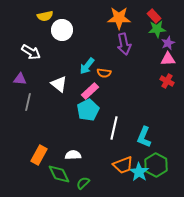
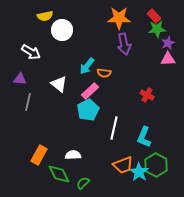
red cross: moved 20 px left, 14 px down
